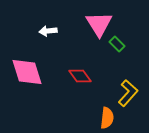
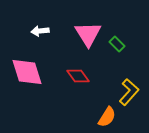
pink triangle: moved 11 px left, 10 px down
white arrow: moved 8 px left
red diamond: moved 2 px left
yellow L-shape: moved 1 px right, 1 px up
orange semicircle: moved 1 px up; rotated 25 degrees clockwise
